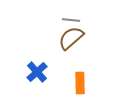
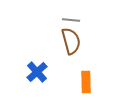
brown semicircle: moved 3 px down; rotated 116 degrees clockwise
orange rectangle: moved 6 px right, 1 px up
